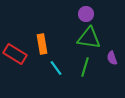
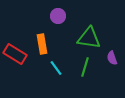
purple circle: moved 28 px left, 2 px down
